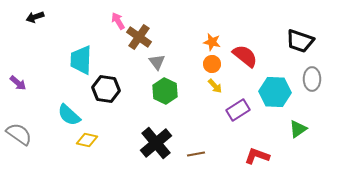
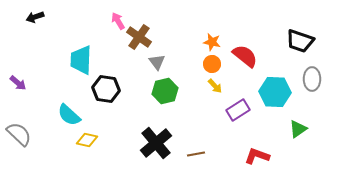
green hexagon: rotated 20 degrees clockwise
gray semicircle: rotated 8 degrees clockwise
